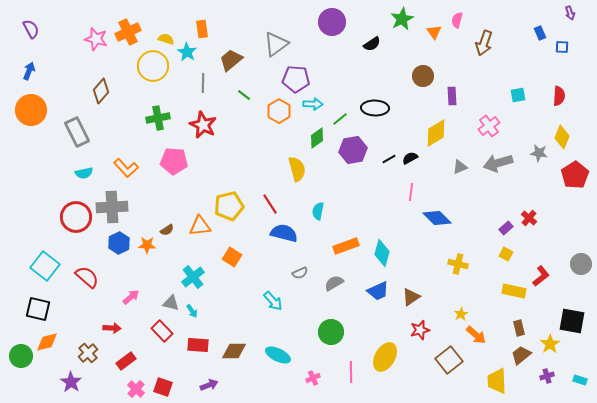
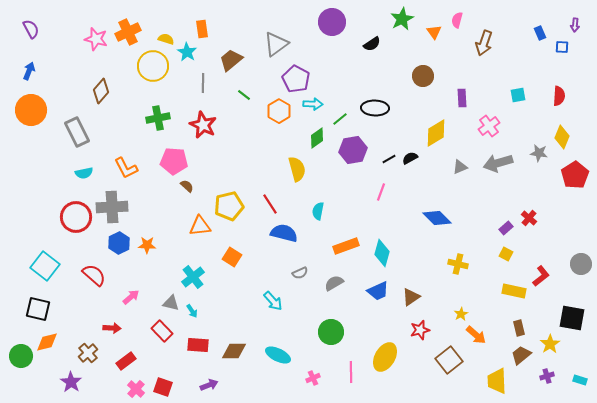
purple arrow at (570, 13): moved 5 px right, 12 px down; rotated 24 degrees clockwise
purple pentagon at (296, 79): rotated 24 degrees clockwise
purple rectangle at (452, 96): moved 10 px right, 2 px down
orange L-shape at (126, 168): rotated 15 degrees clockwise
pink line at (411, 192): moved 30 px left; rotated 12 degrees clockwise
brown semicircle at (167, 230): moved 20 px right, 44 px up; rotated 104 degrees counterclockwise
red semicircle at (87, 277): moved 7 px right, 2 px up
black square at (572, 321): moved 3 px up
